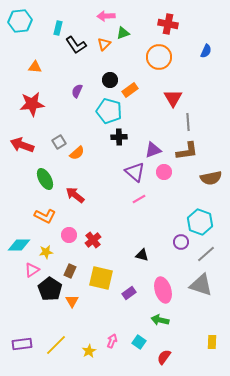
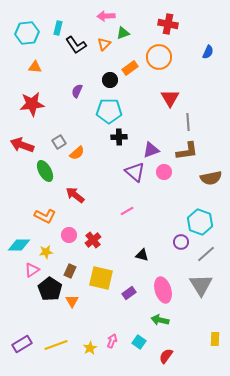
cyan hexagon at (20, 21): moved 7 px right, 12 px down
blue semicircle at (206, 51): moved 2 px right, 1 px down
orange rectangle at (130, 90): moved 22 px up
red triangle at (173, 98): moved 3 px left
cyan pentagon at (109, 111): rotated 15 degrees counterclockwise
purple triangle at (153, 150): moved 2 px left
green ellipse at (45, 179): moved 8 px up
pink line at (139, 199): moved 12 px left, 12 px down
gray triangle at (201, 285): rotated 40 degrees clockwise
yellow rectangle at (212, 342): moved 3 px right, 3 px up
purple rectangle at (22, 344): rotated 24 degrees counterclockwise
yellow line at (56, 345): rotated 25 degrees clockwise
yellow star at (89, 351): moved 1 px right, 3 px up
red semicircle at (164, 357): moved 2 px right, 1 px up
